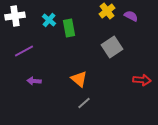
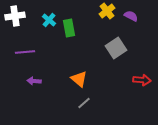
gray square: moved 4 px right, 1 px down
purple line: moved 1 px right, 1 px down; rotated 24 degrees clockwise
